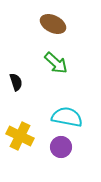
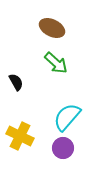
brown ellipse: moved 1 px left, 4 px down
black semicircle: rotated 12 degrees counterclockwise
cyan semicircle: rotated 60 degrees counterclockwise
purple circle: moved 2 px right, 1 px down
